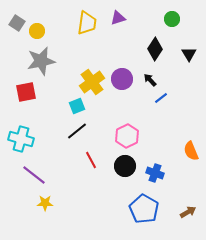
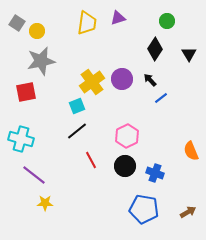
green circle: moved 5 px left, 2 px down
blue pentagon: rotated 20 degrees counterclockwise
